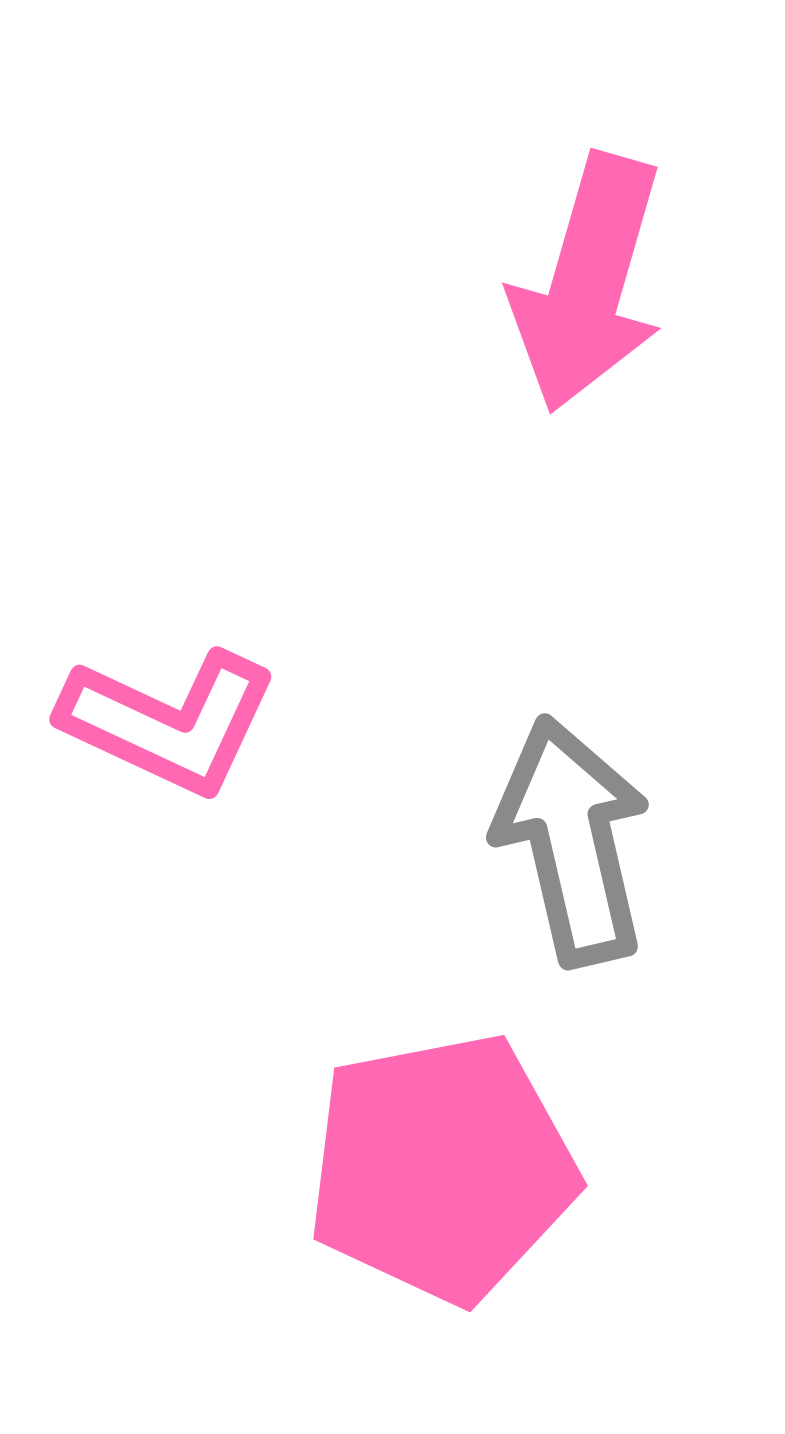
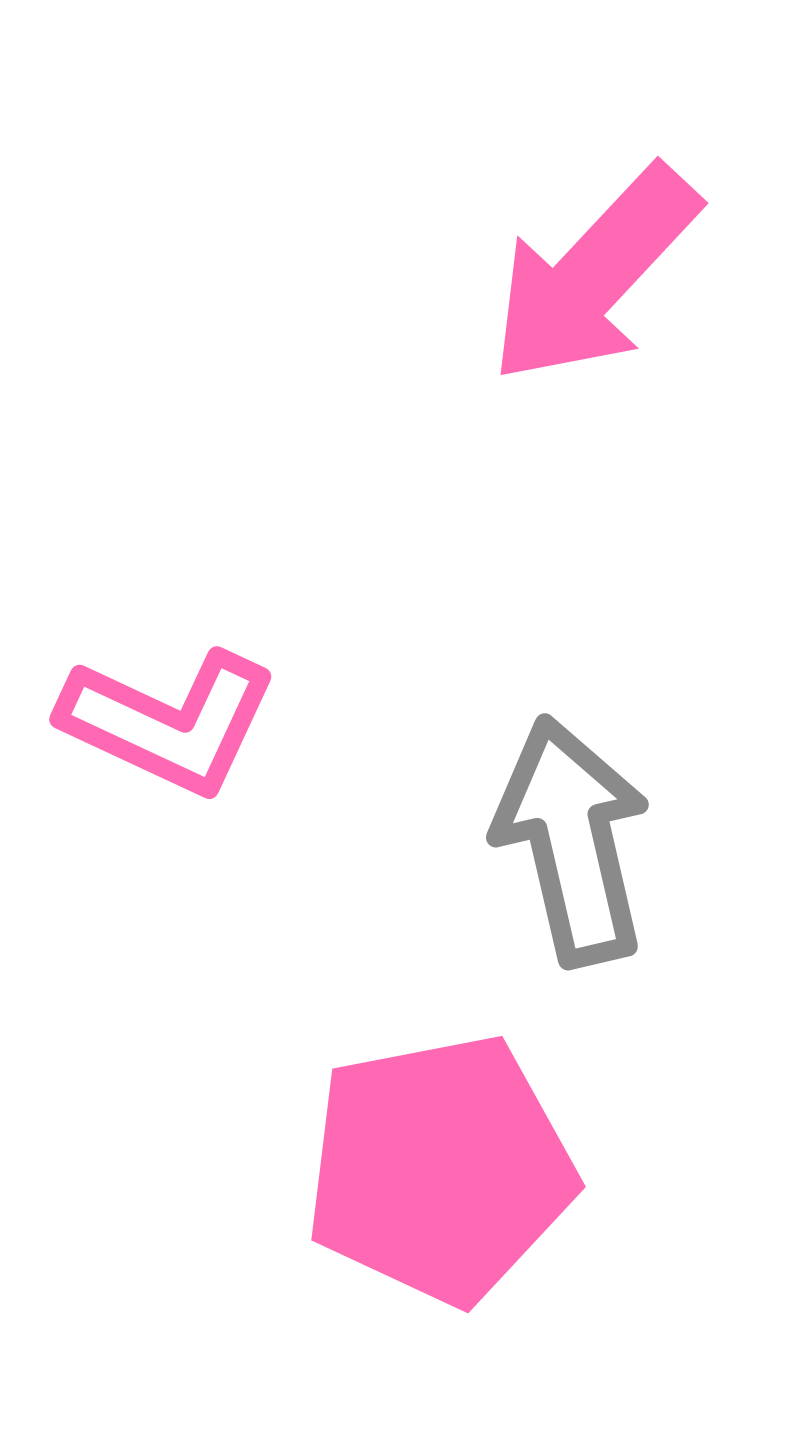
pink arrow: moved 6 px right, 8 px up; rotated 27 degrees clockwise
pink pentagon: moved 2 px left, 1 px down
